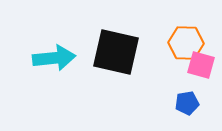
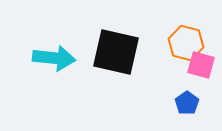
orange hexagon: rotated 12 degrees clockwise
cyan arrow: rotated 12 degrees clockwise
blue pentagon: rotated 25 degrees counterclockwise
